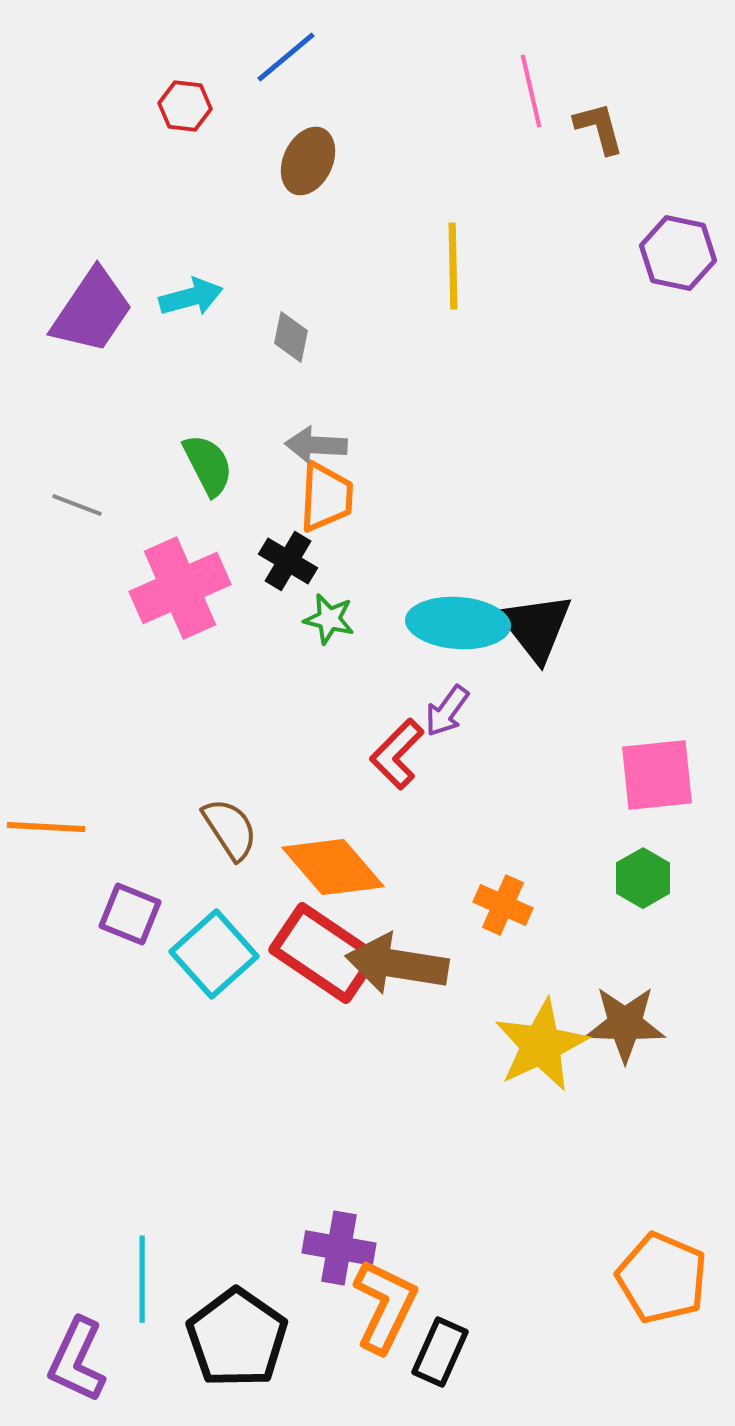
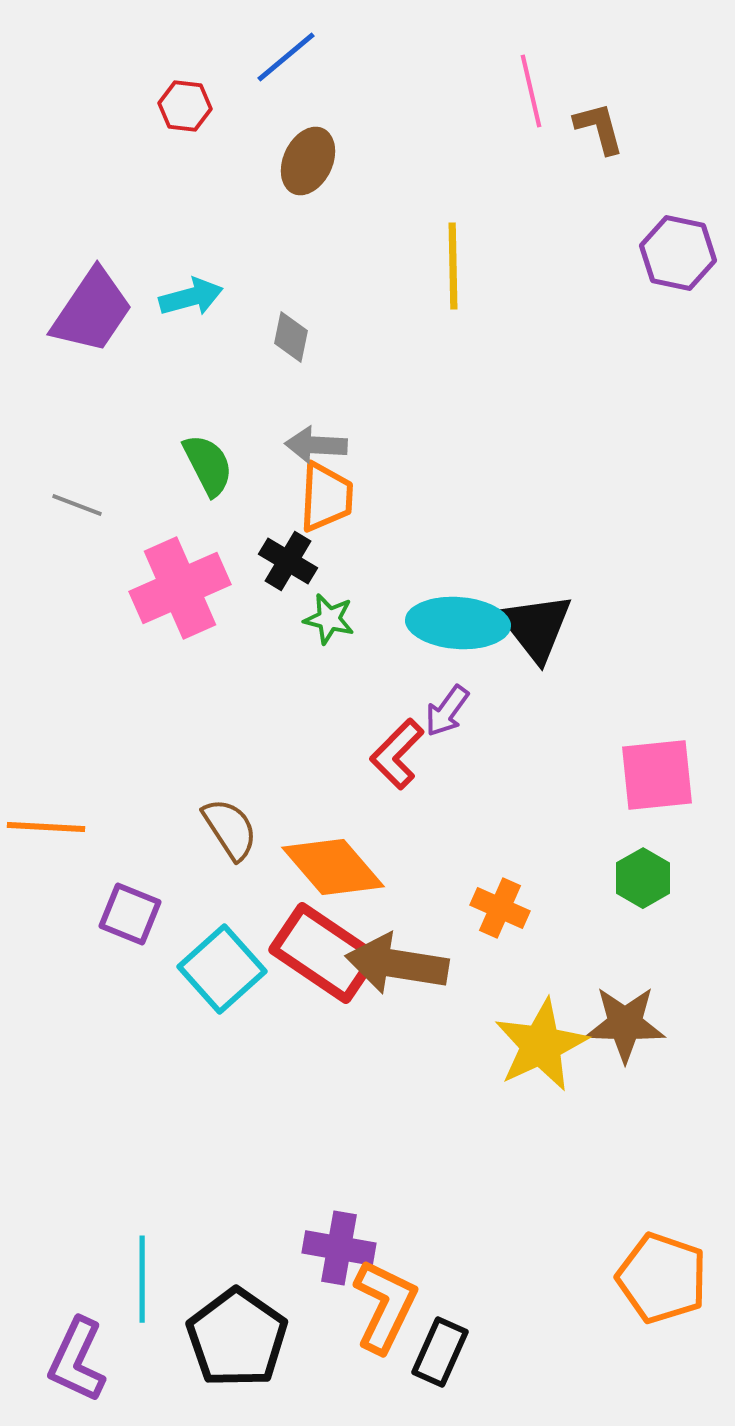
orange cross: moved 3 px left, 3 px down
cyan square: moved 8 px right, 15 px down
orange pentagon: rotated 4 degrees counterclockwise
